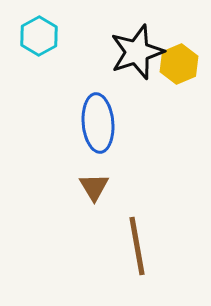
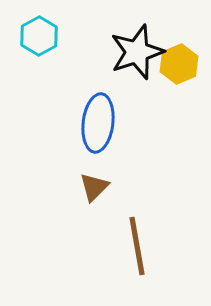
blue ellipse: rotated 12 degrees clockwise
brown triangle: rotated 16 degrees clockwise
